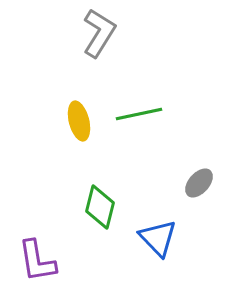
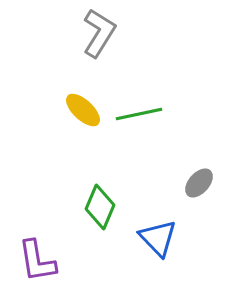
yellow ellipse: moved 4 px right, 11 px up; rotated 33 degrees counterclockwise
green diamond: rotated 9 degrees clockwise
